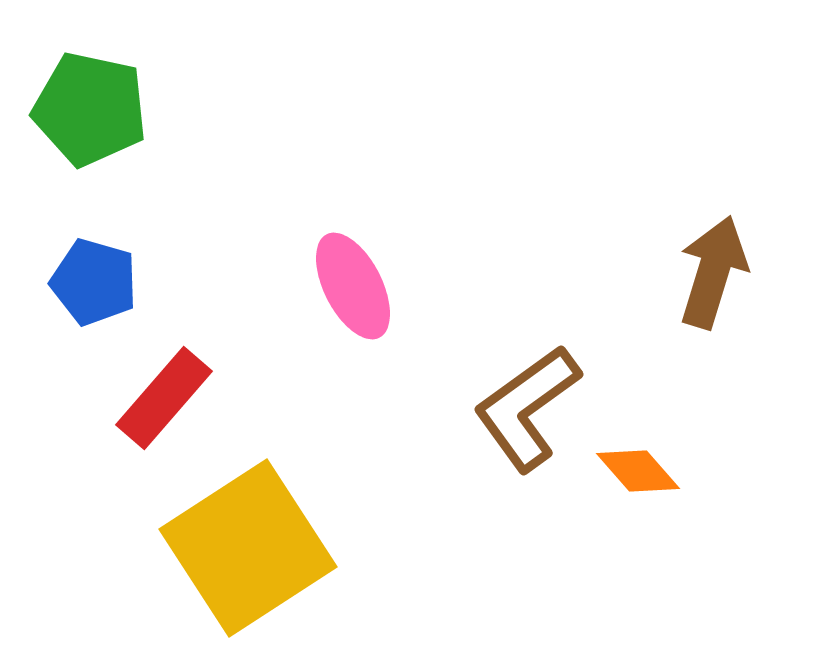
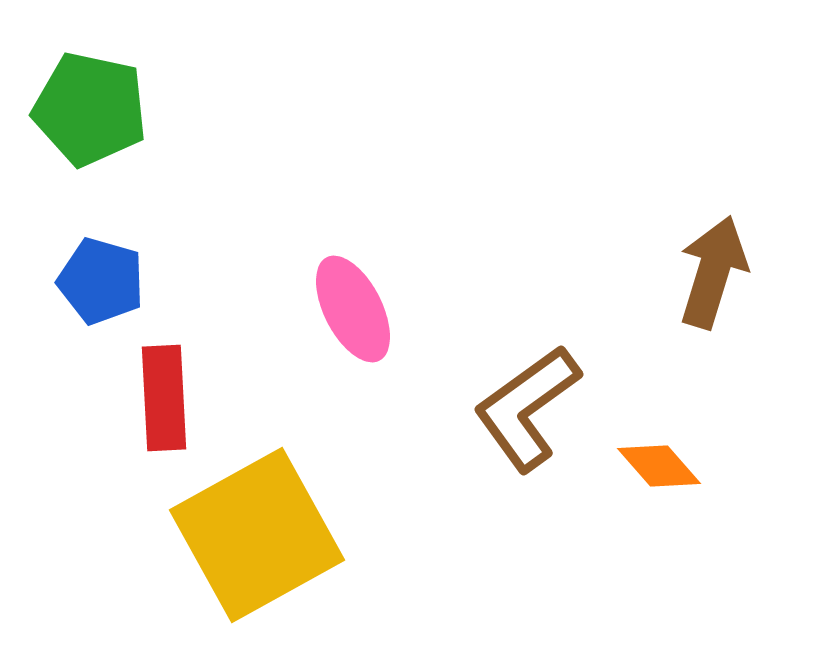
blue pentagon: moved 7 px right, 1 px up
pink ellipse: moved 23 px down
red rectangle: rotated 44 degrees counterclockwise
orange diamond: moved 21 px right, 5 px up
yellow square: moved 9 px right, 13 px up; rotated 4 degrees clockwise
